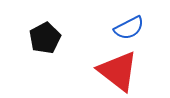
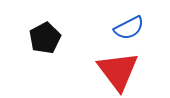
red triangle: rotated 15 degrees clockwise
